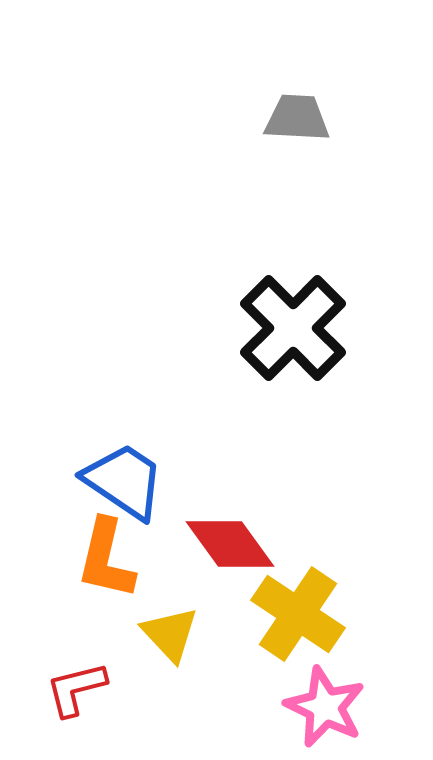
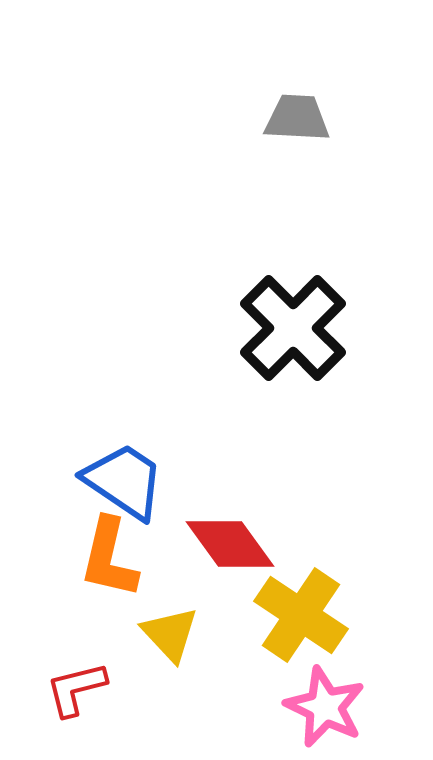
orange L-shape: moved 3 px right, 1 px up
yellow cross: moved 3 px right, 1 px down
